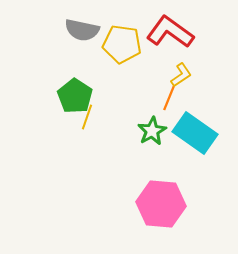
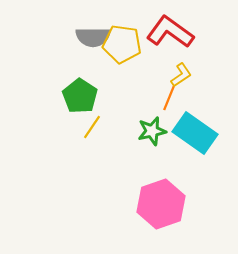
gray semicircle: moved 11 px right, 7 px down; rotated 12 degrees counterclockwise
green pentagon: moved 5 px right
yellow line: moved 5 px right, 10 px down; rotated 15 degrees clockwise
green star: rotated 16 degrees clockwise
pink hexagon: rotated 24 degrees counterclockwise
